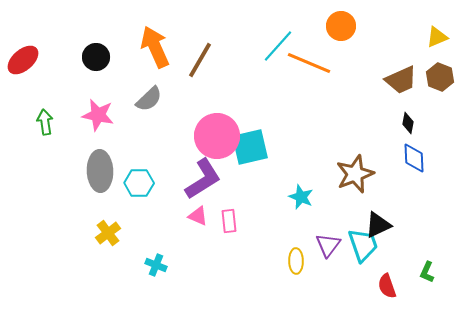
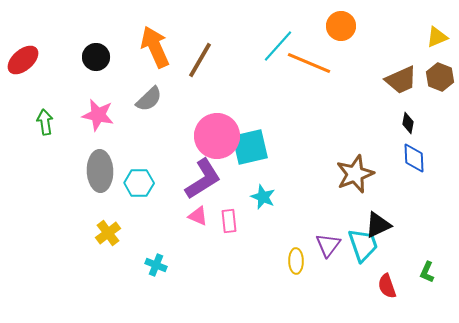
cyan star: moved 38 px left
